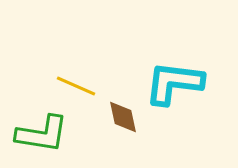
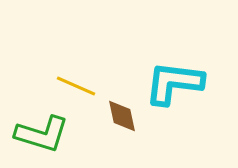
brown diamond: moved 1 px left, 1 px up
green L-shape: rotated 8 degrees clockwise
